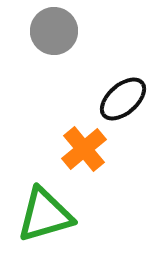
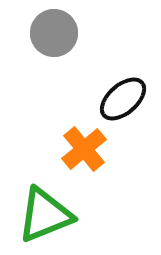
gray circle: moved 2 px down
green triangle: rotated 6 degrees counterclockwise
